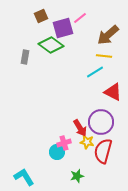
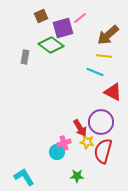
cyan line: rotated 54 degrees clockwise
green star: rotated 16 degrees clockwise
